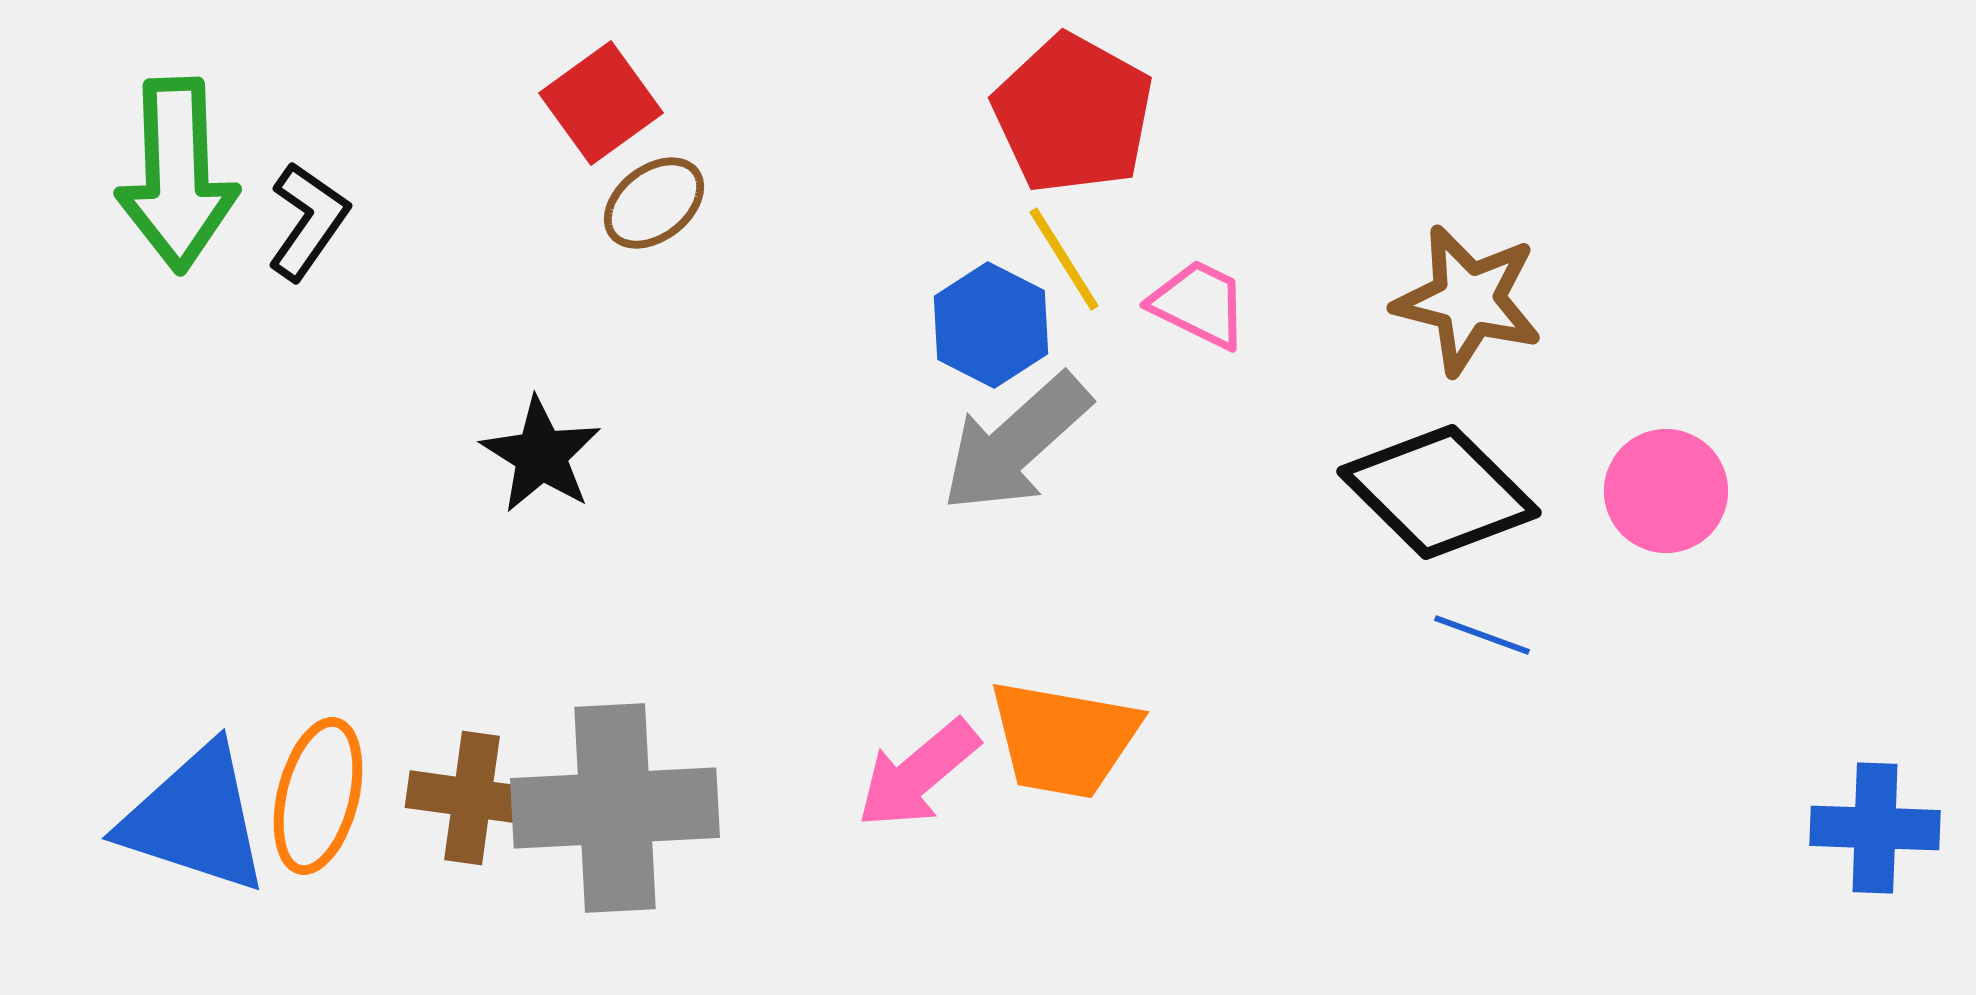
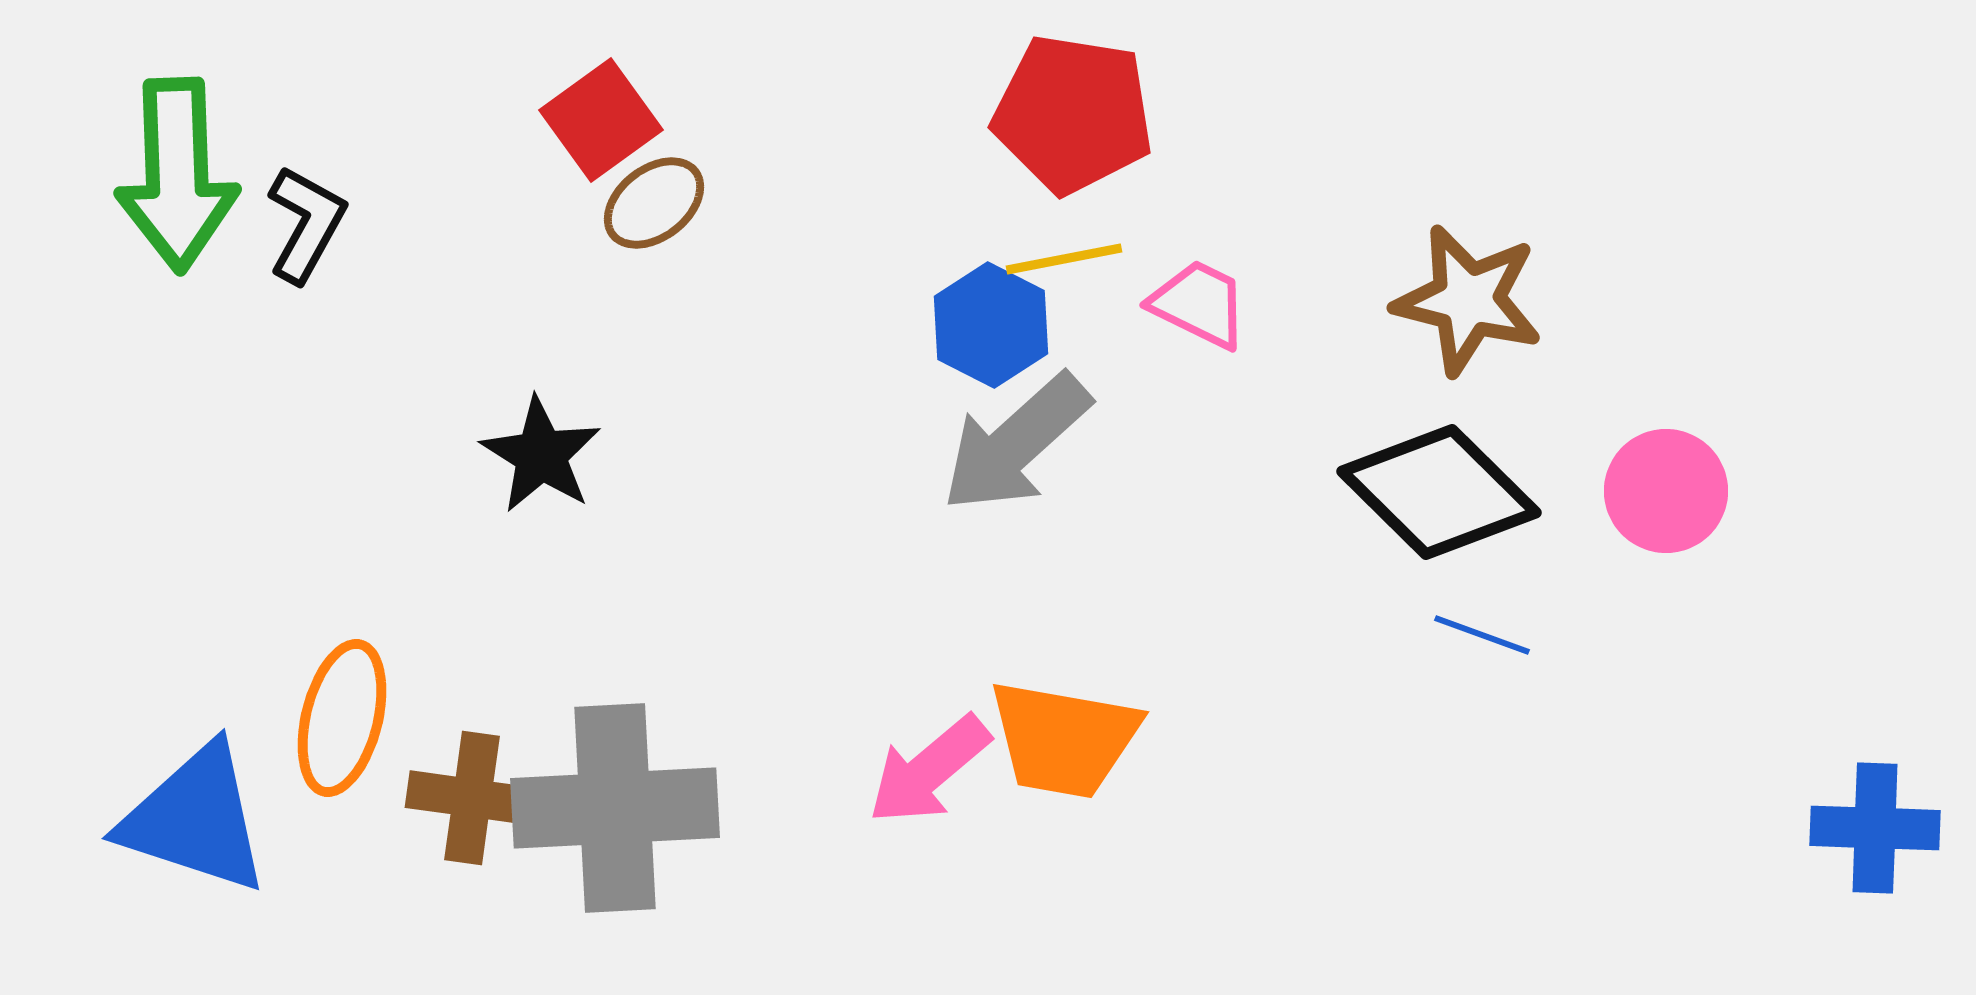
red square: moved 17 px down
red pentagon: rotated 20 degrees counterclockwise
black L-shape: moved 2 px left, 3 px down; rotated 6 degrees counterclockwise
yellow line: rotated 69 degrees counterclockwise
pink arrow: moved 11 px right, 4 px up
orange ellipse: moved 24 px right, 78 px up
